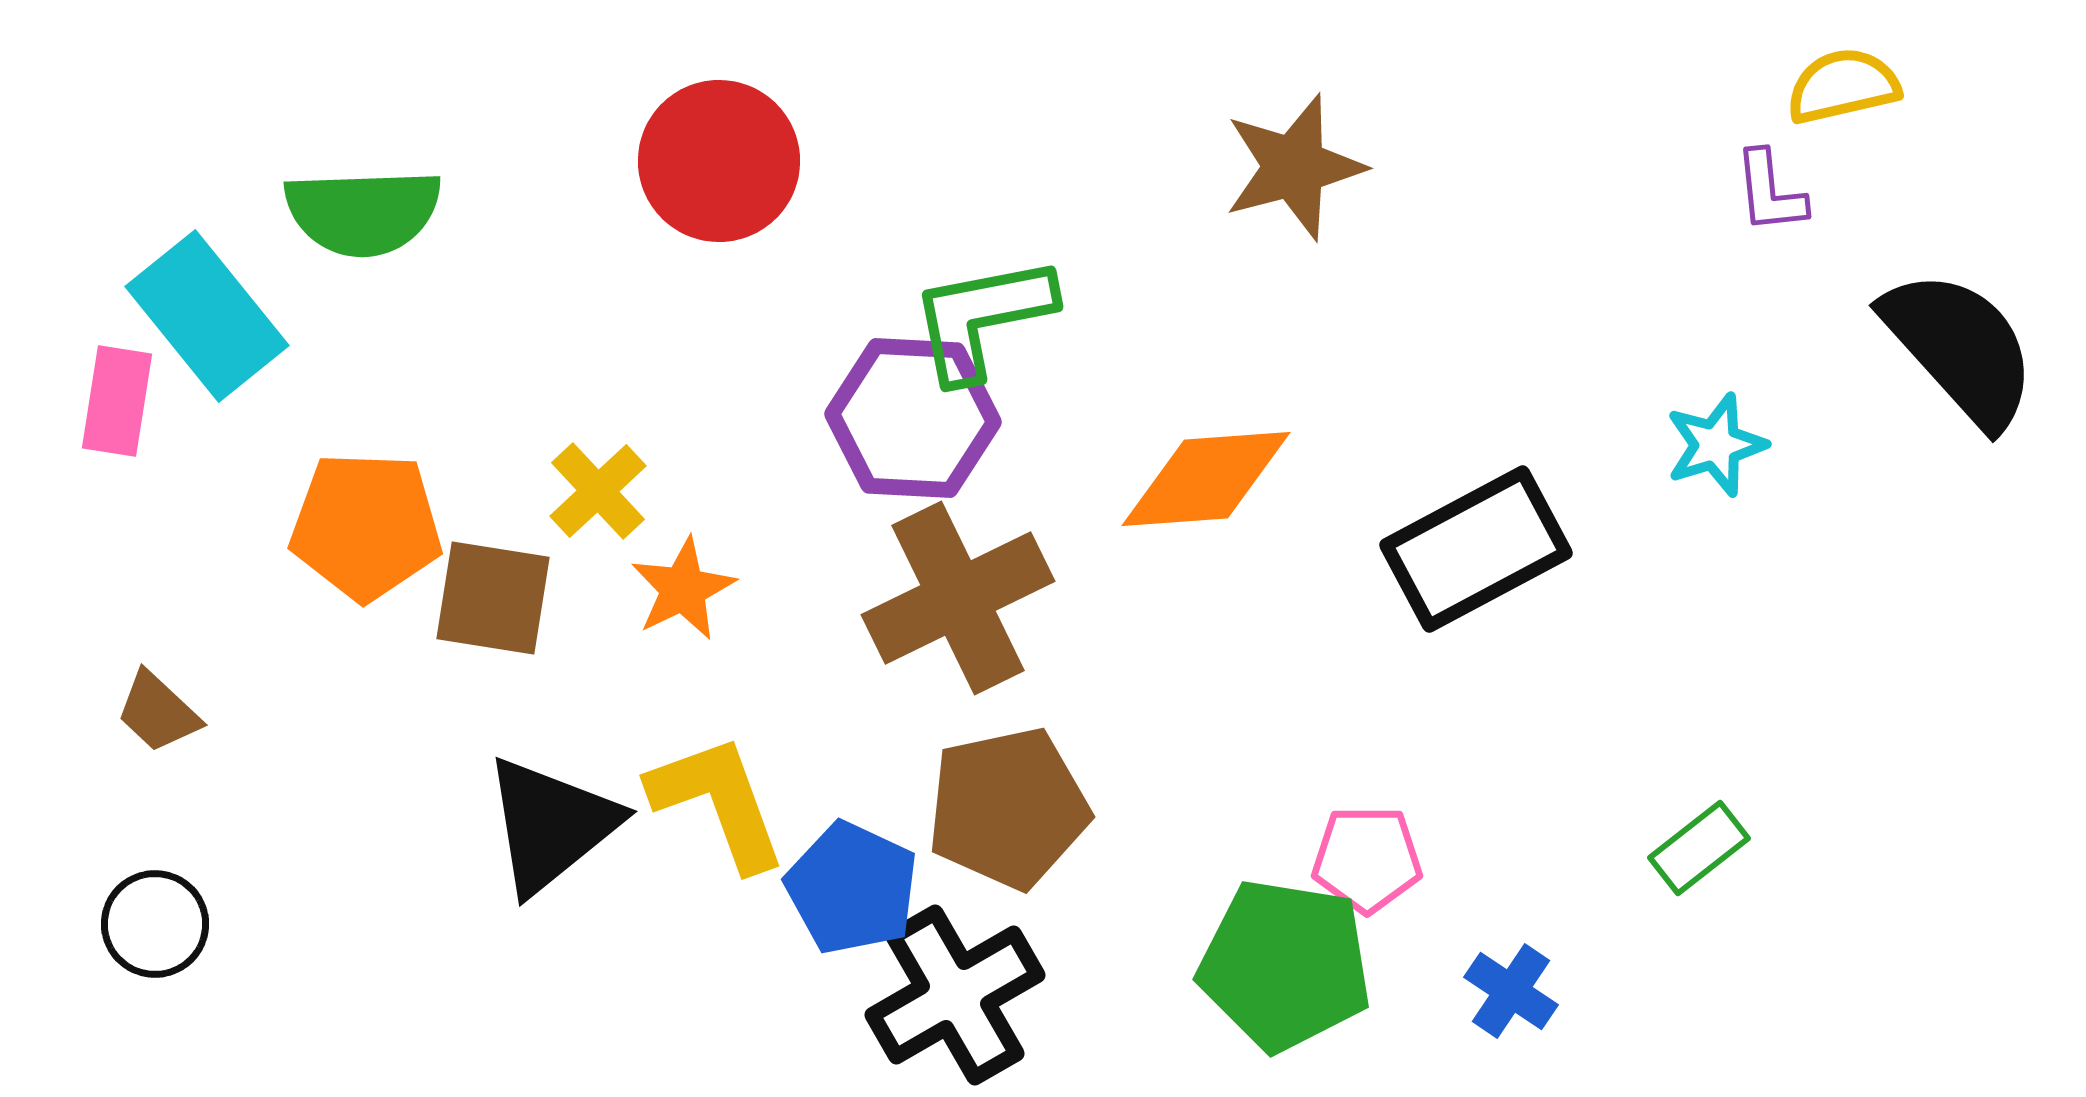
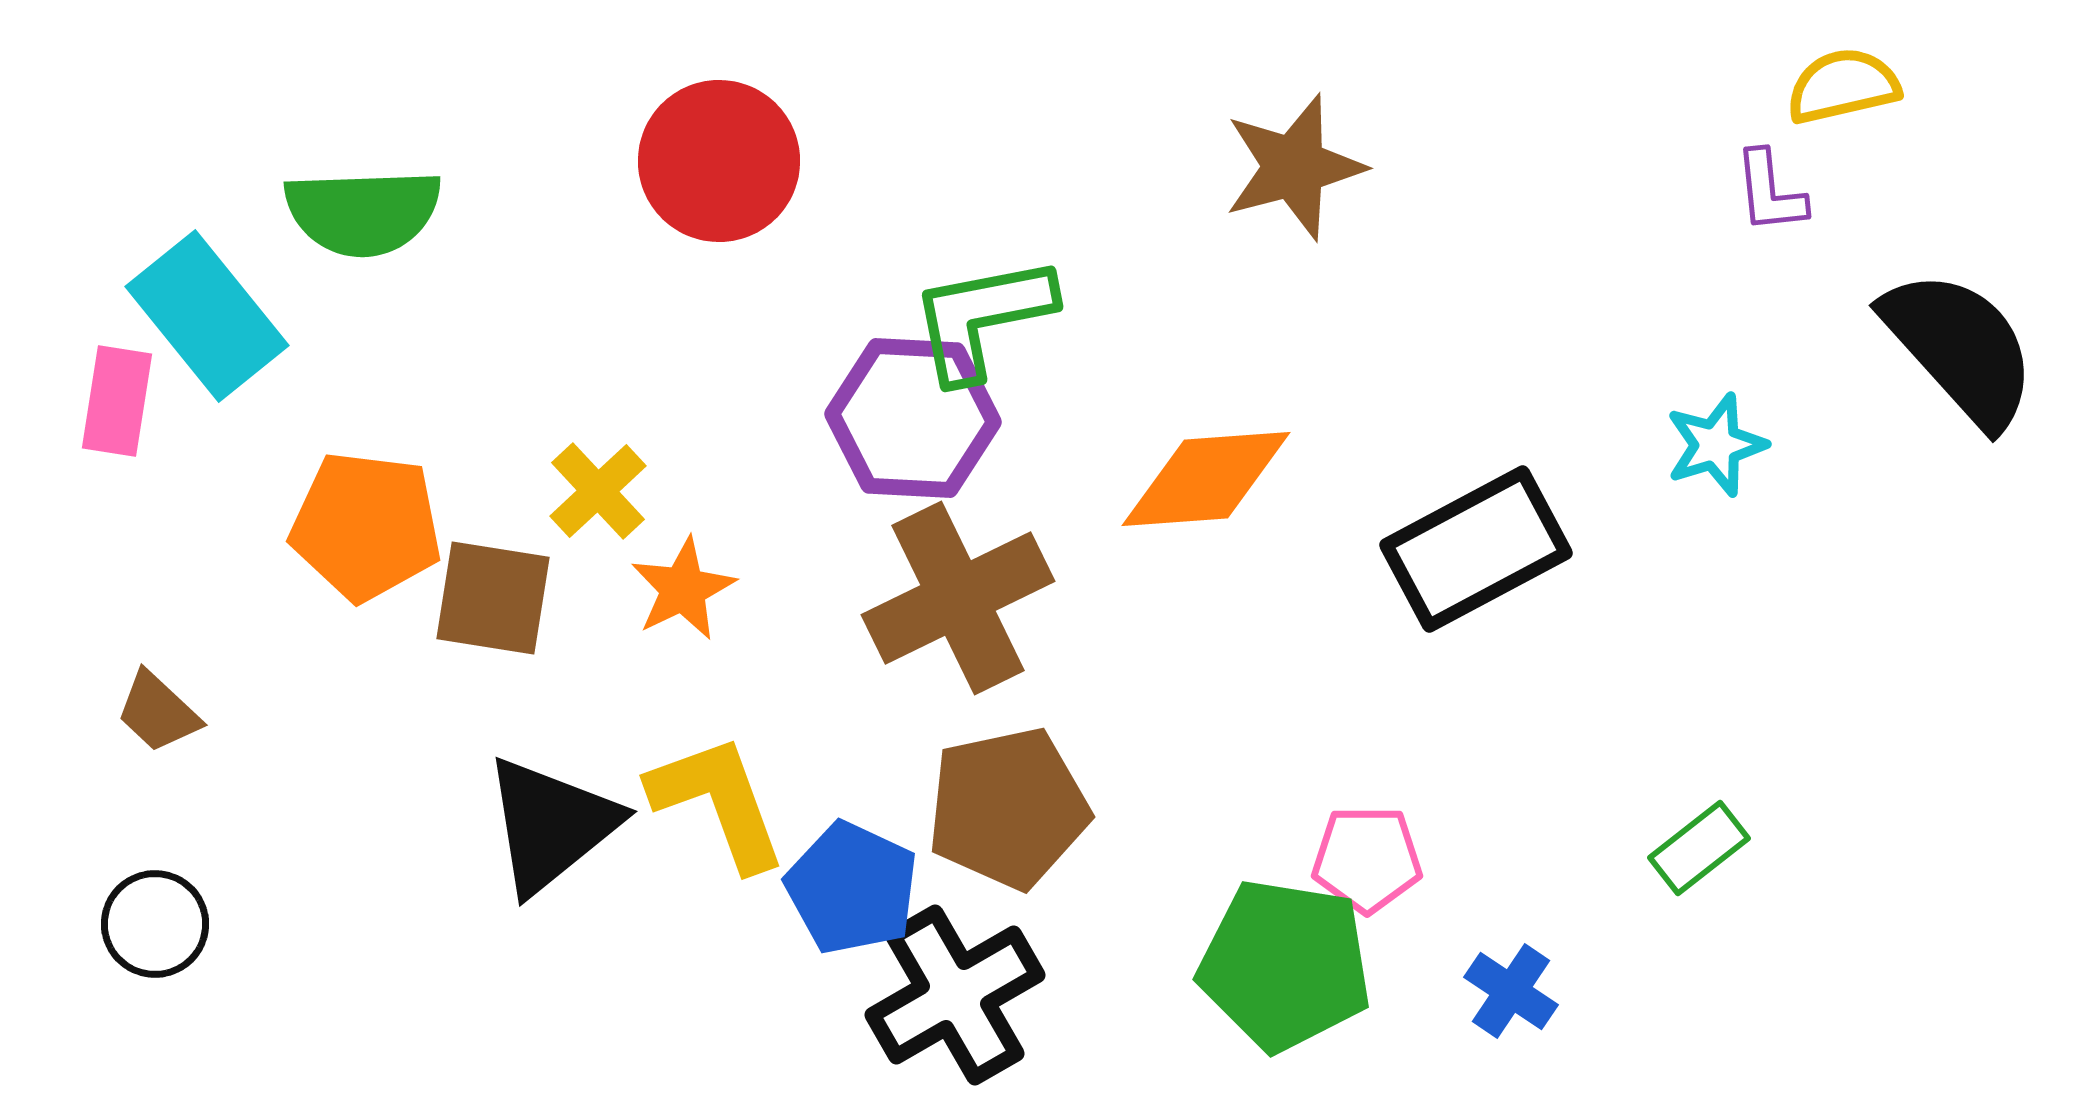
orange pentagon: rotated 5 degrees clockwise
